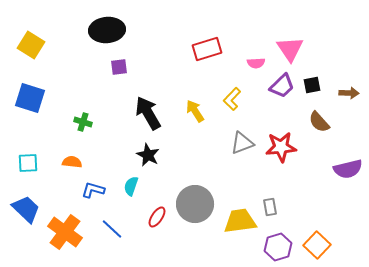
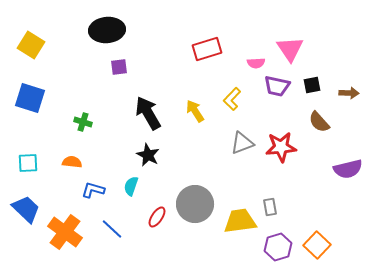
purple trapezoid: moved 5 px left; rotated 56 degrees clockwise
